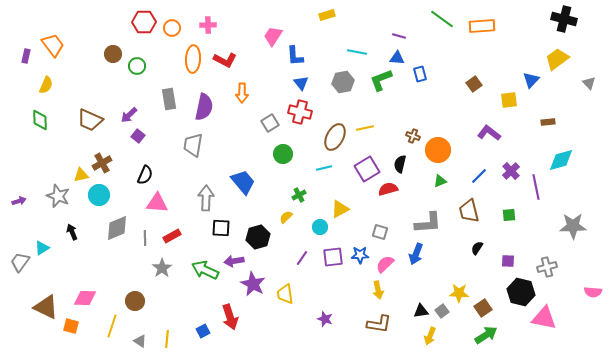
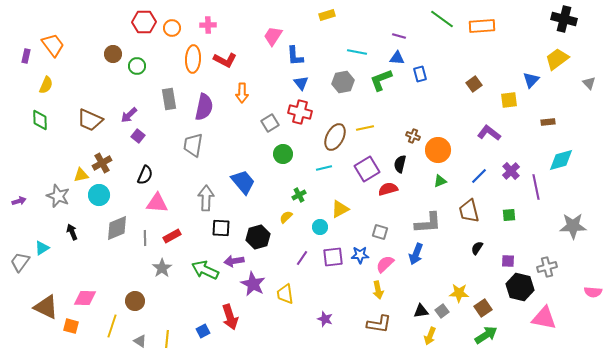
black hexagon at (521, 292): moved 1 px left, 5 px up
